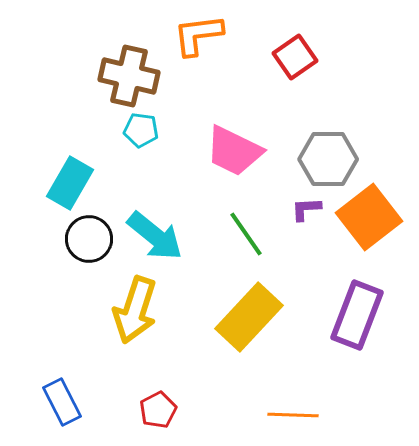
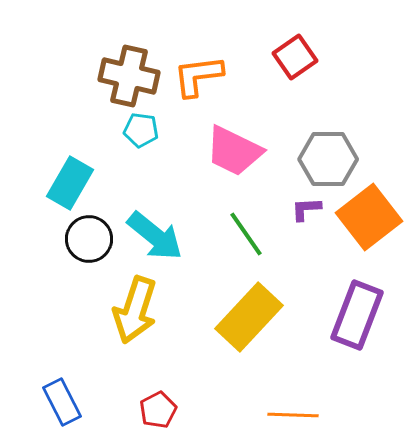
orange L-shape: moved 41 px down
